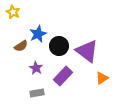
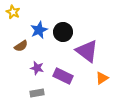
blue star: moved 1 px right, 4 px up
black circle: moved 4 px right, 14 px up
purple star: moved 1 px right; rotated 16 degrees counterclockwise
purple rectangle: rotated 72 degrees clockwise
